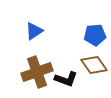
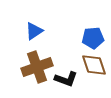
blue pentagon: moved 2 px left, 3 px down
brown diamond: rotated 16 degrees clockwise
brown cross: moved 5 px up
